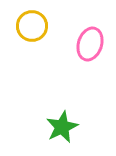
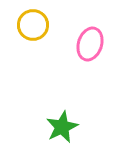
yellow circle: moved 1 px right, 1 px up
